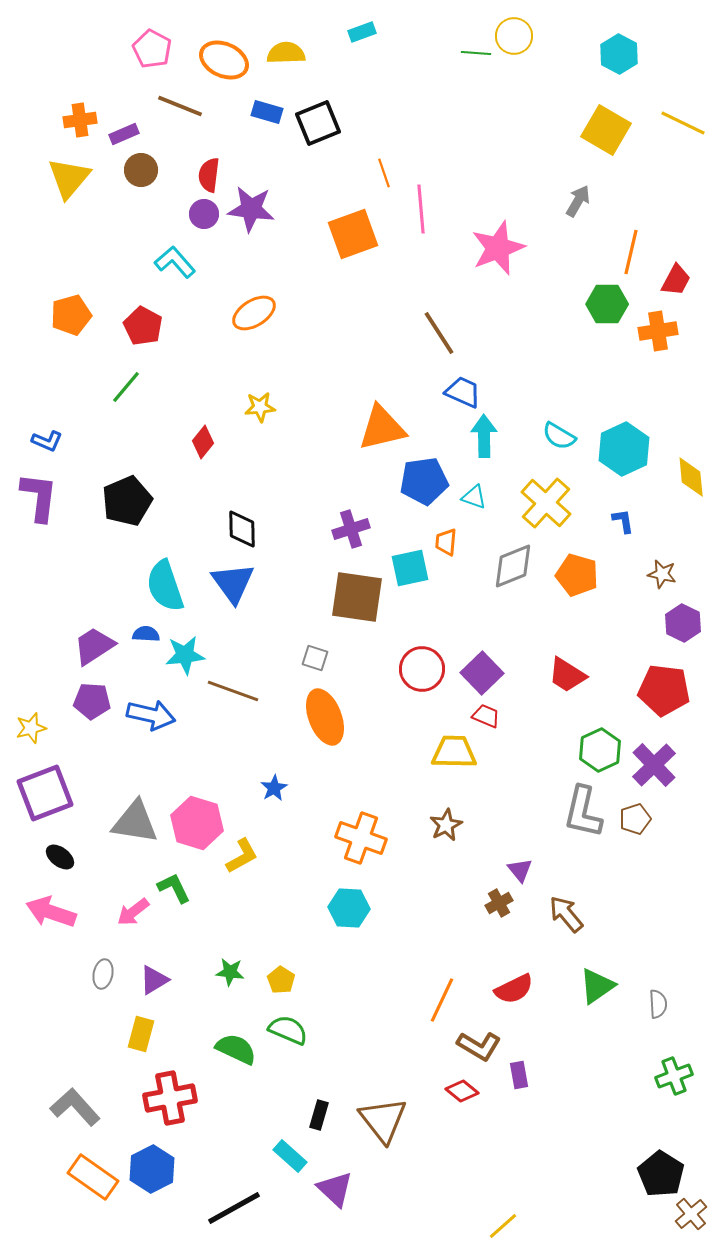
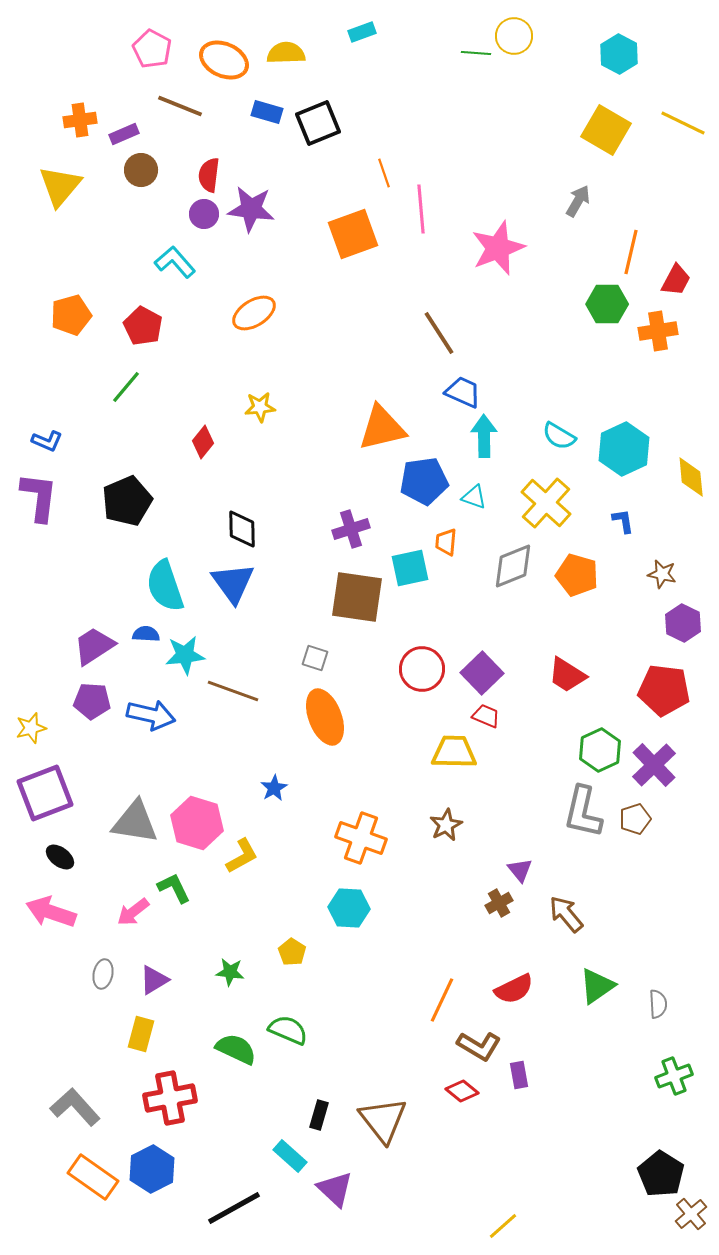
yellow triangle at (69, 178): moved 9 px left, 8 px down
yellow pentagon at (281, 980): moved 11 px right, 28 px up
